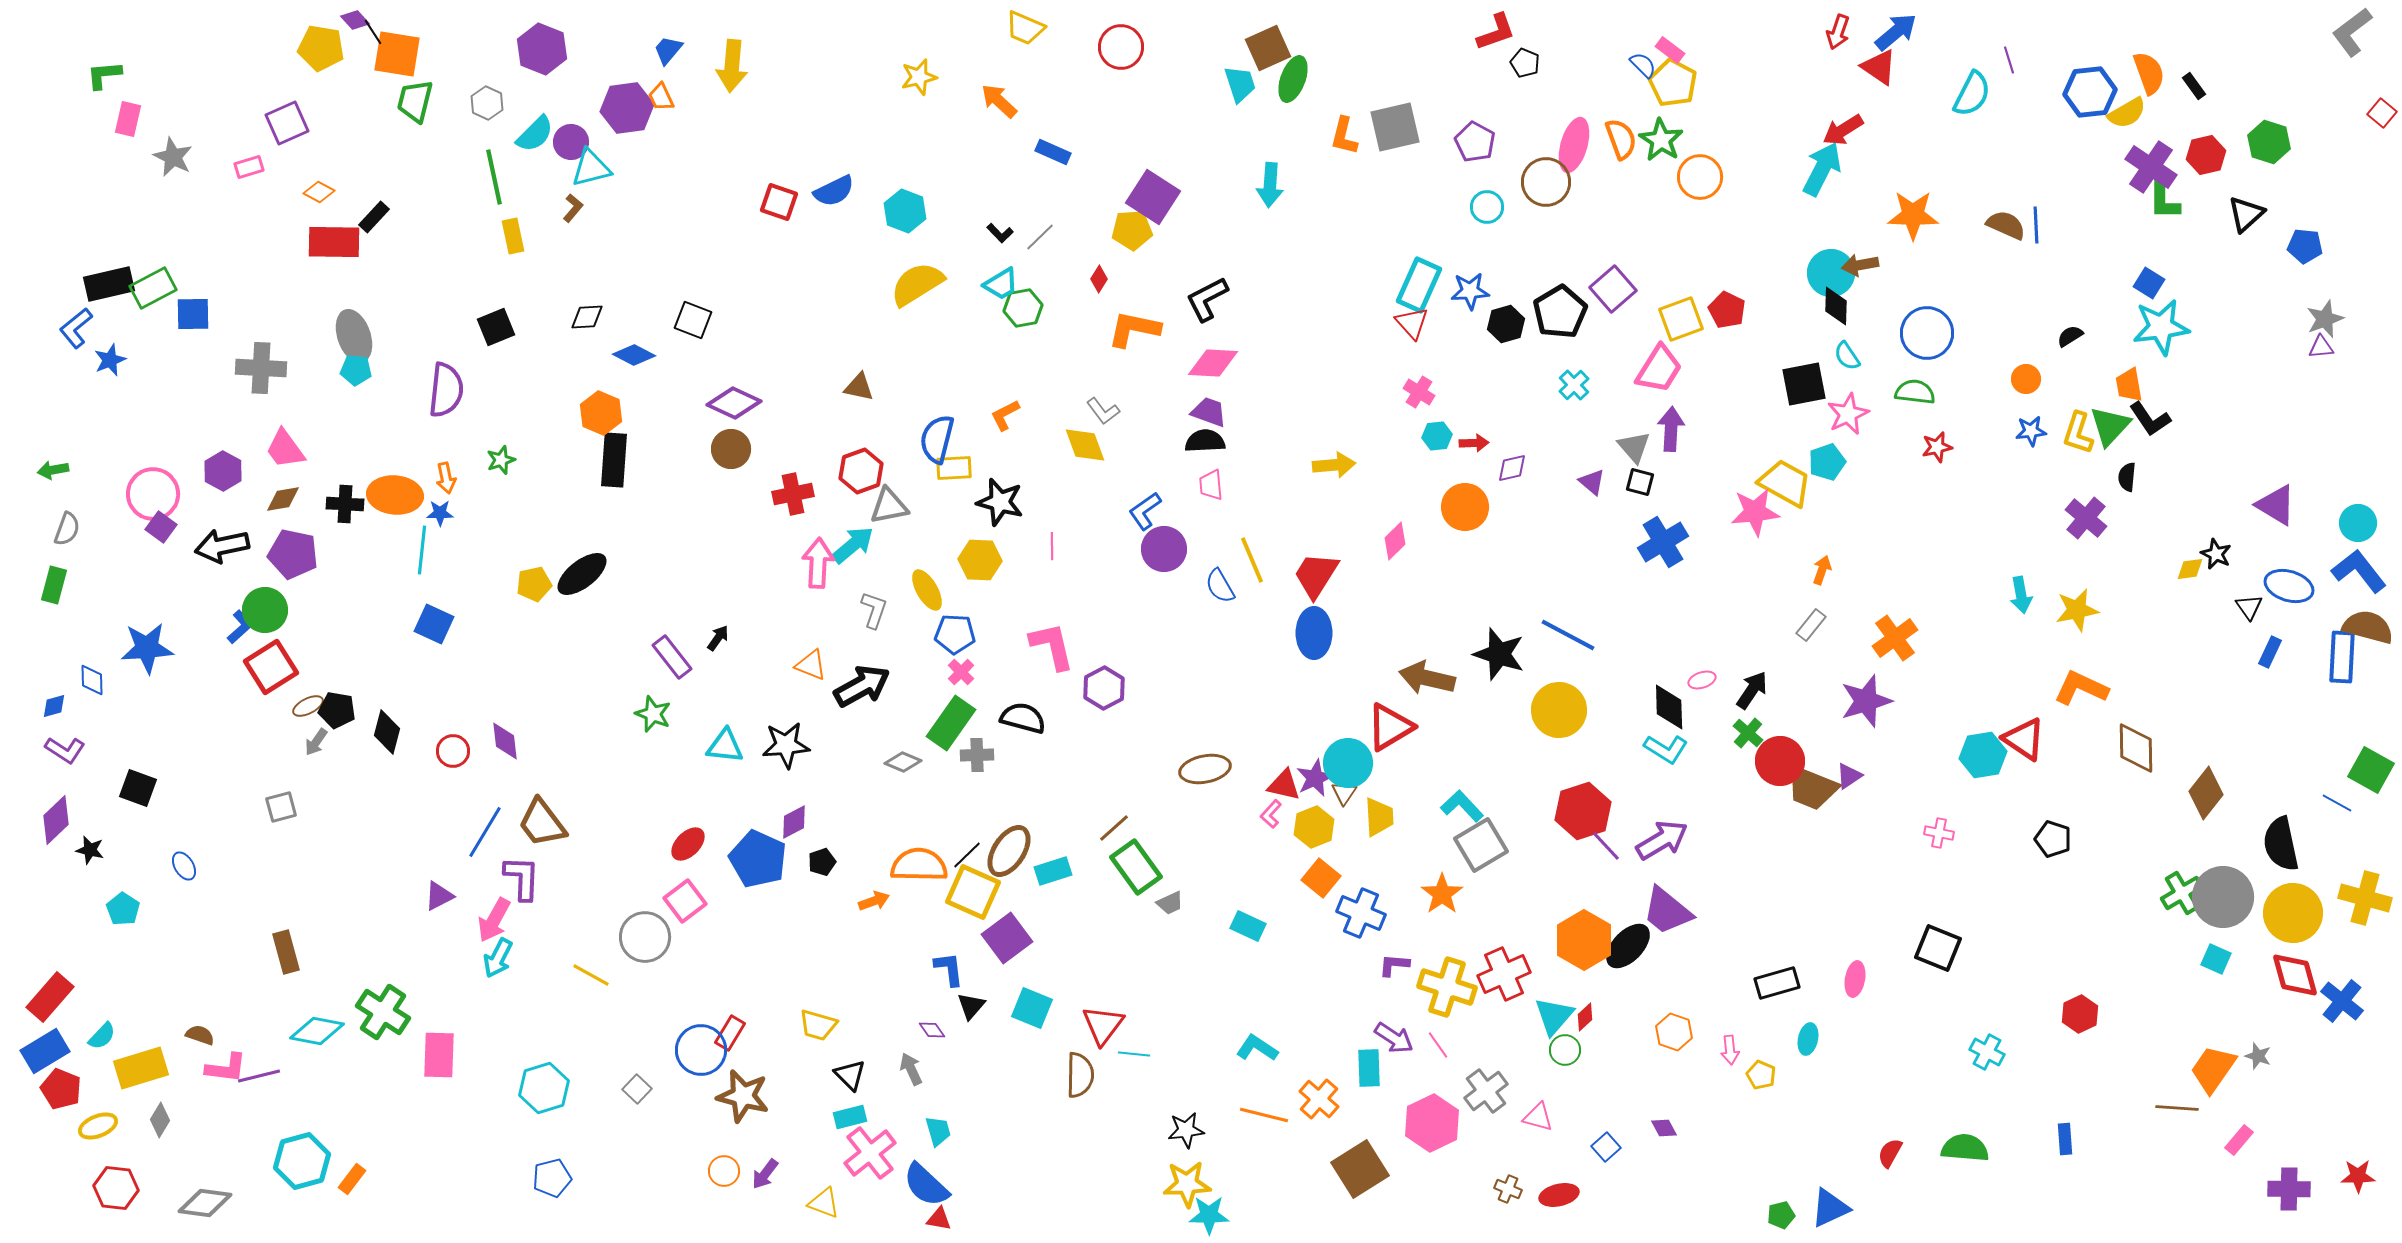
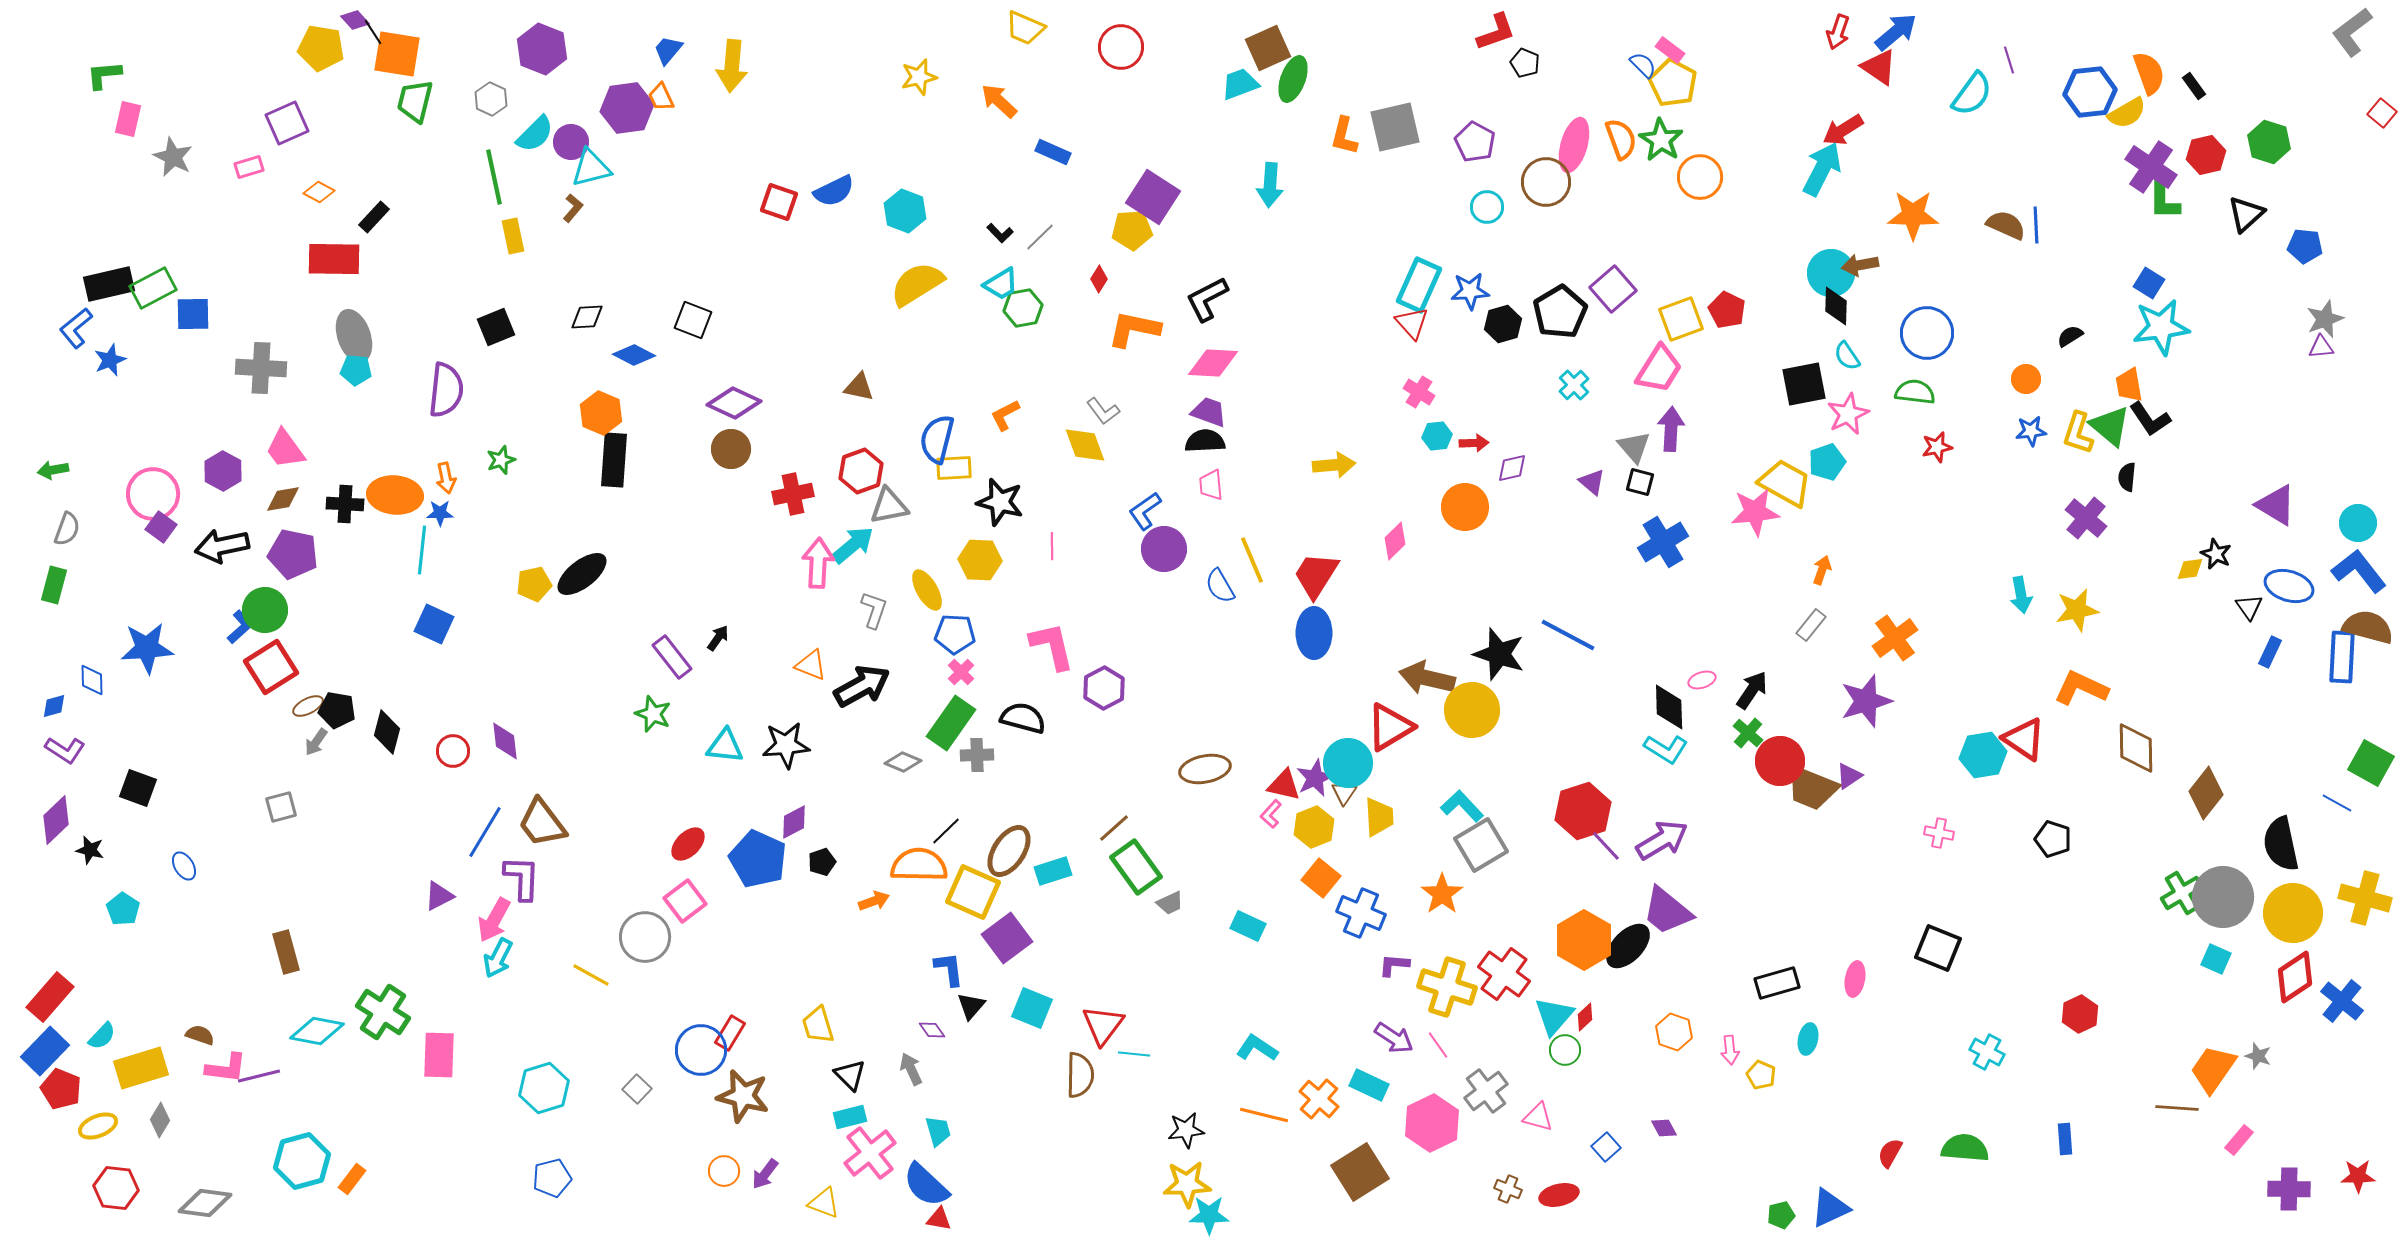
cyan trapezoid at (1240, 84): rotated 93 degrees counterclockwise
cyan semicircle at (1972, 94): rotated 9 degrees clockwise
gray hexagon at (487, 103): moved 4 px right, 4 px up
red rectangle at (334, 242): moved 17 px down
black hexagon at (1506, 324): moved 3 px left
green triangle at (2110, 426): rotated 33 degrees counterclockwise
yellow circle at (1559, 710): moved 87 px left
green square at (2371, 770): moved 7 px up
black line at (967, 855): moved 21 px left, 24 px up
red cross at (1504, 974): rotated 30 degrees counterclockwise
red diamond at (2295, 975): moved 2 px down; rotated 72 degrees clockwise
yellow trapezoid at (818, 1025): rotated 57 degrees clockwise
blue rectangle at (45, 1051): rotated 15 degrees counterclockwise
cyan rectangle at (1369, 1068): moved 17 px down; rotated 63 degrees counterclockwise
brown square at (1360, 1169): moved 3 px down
